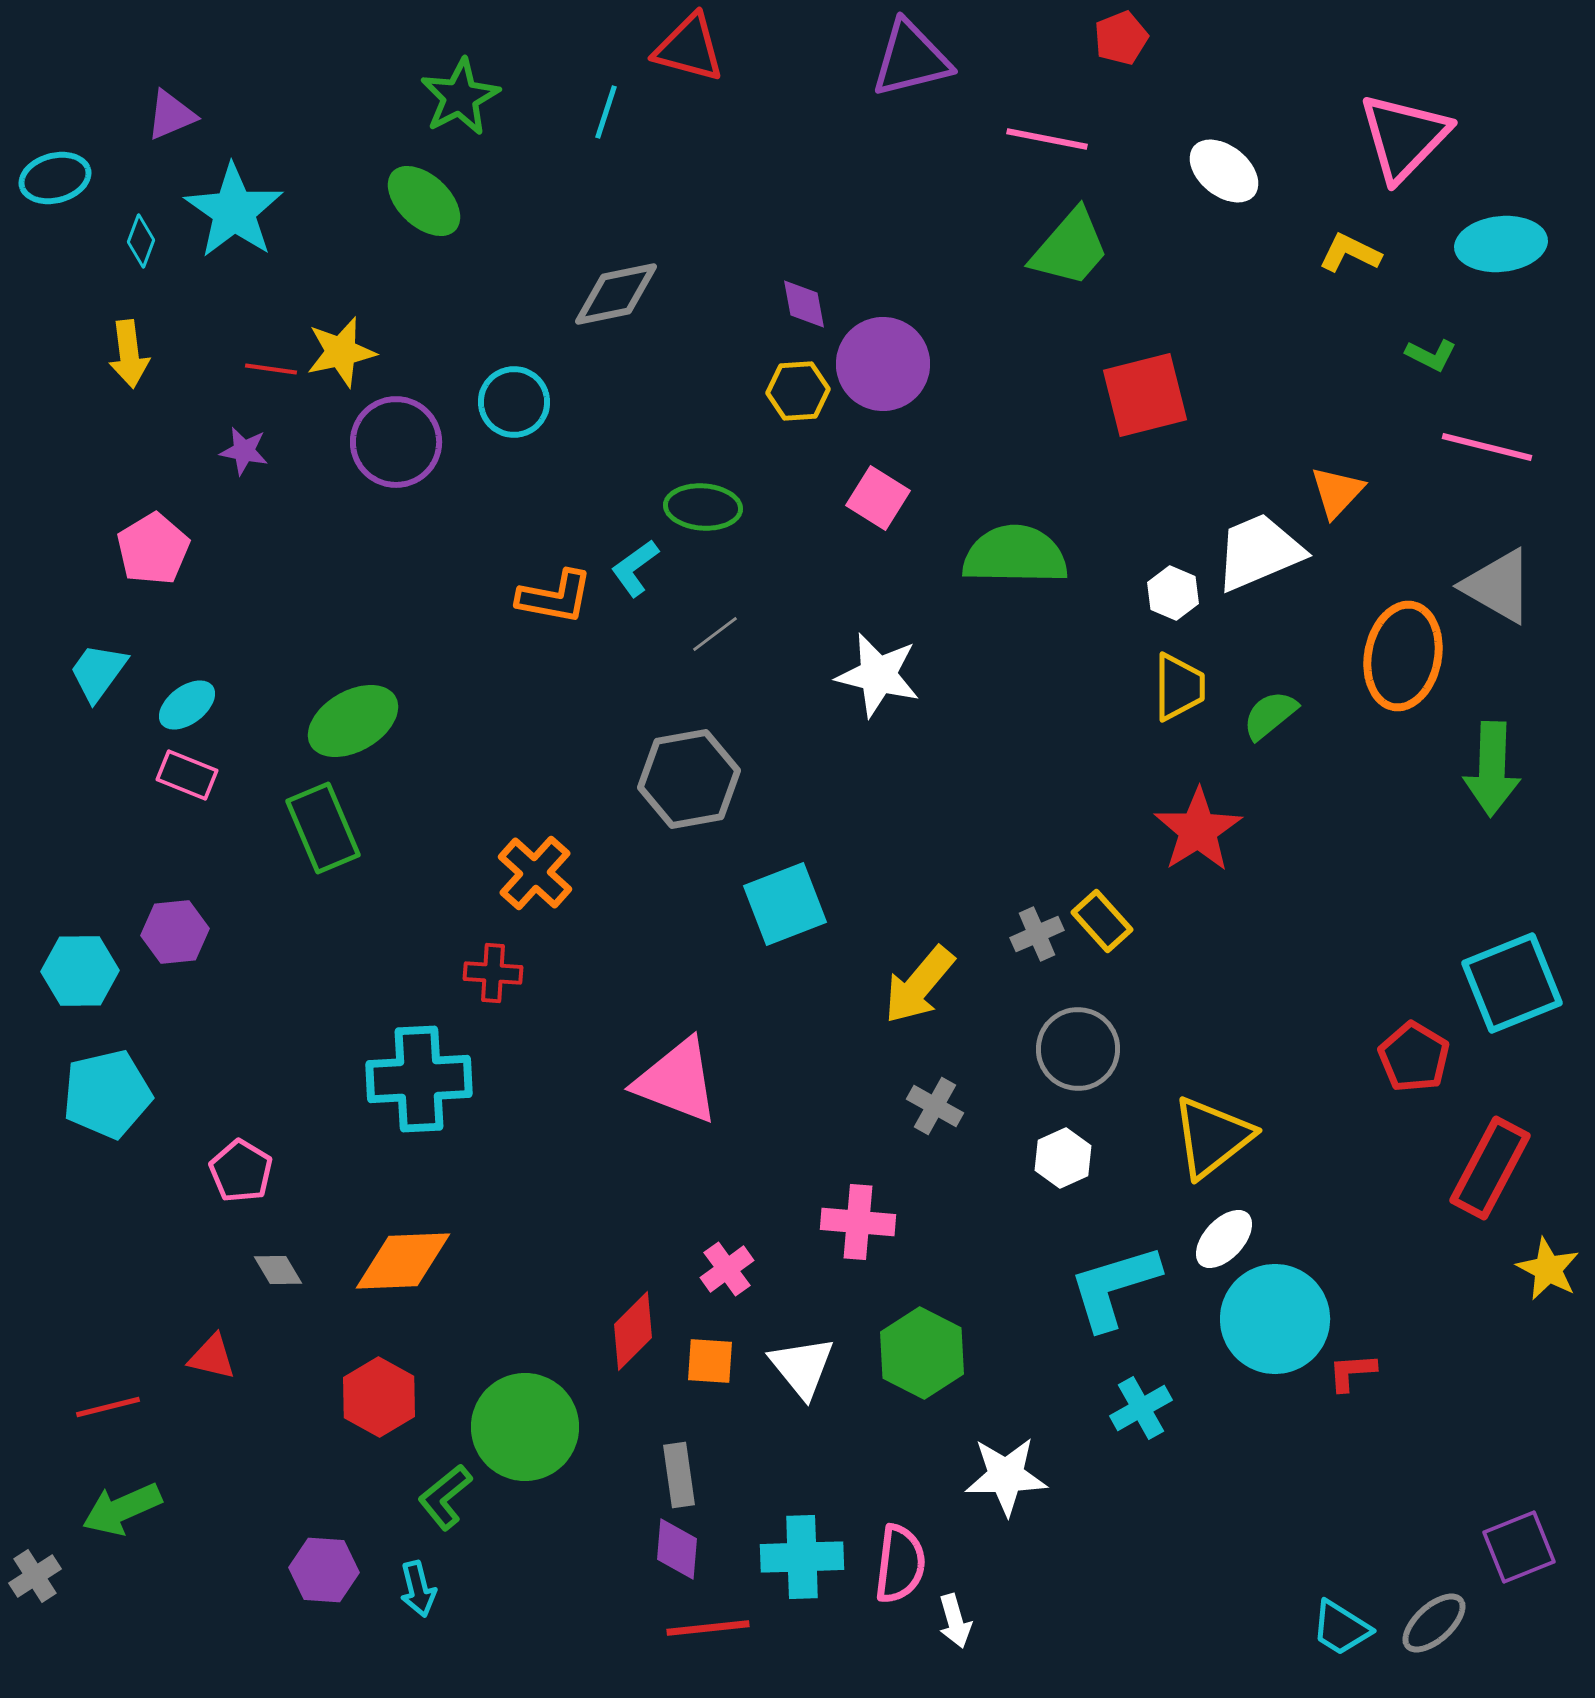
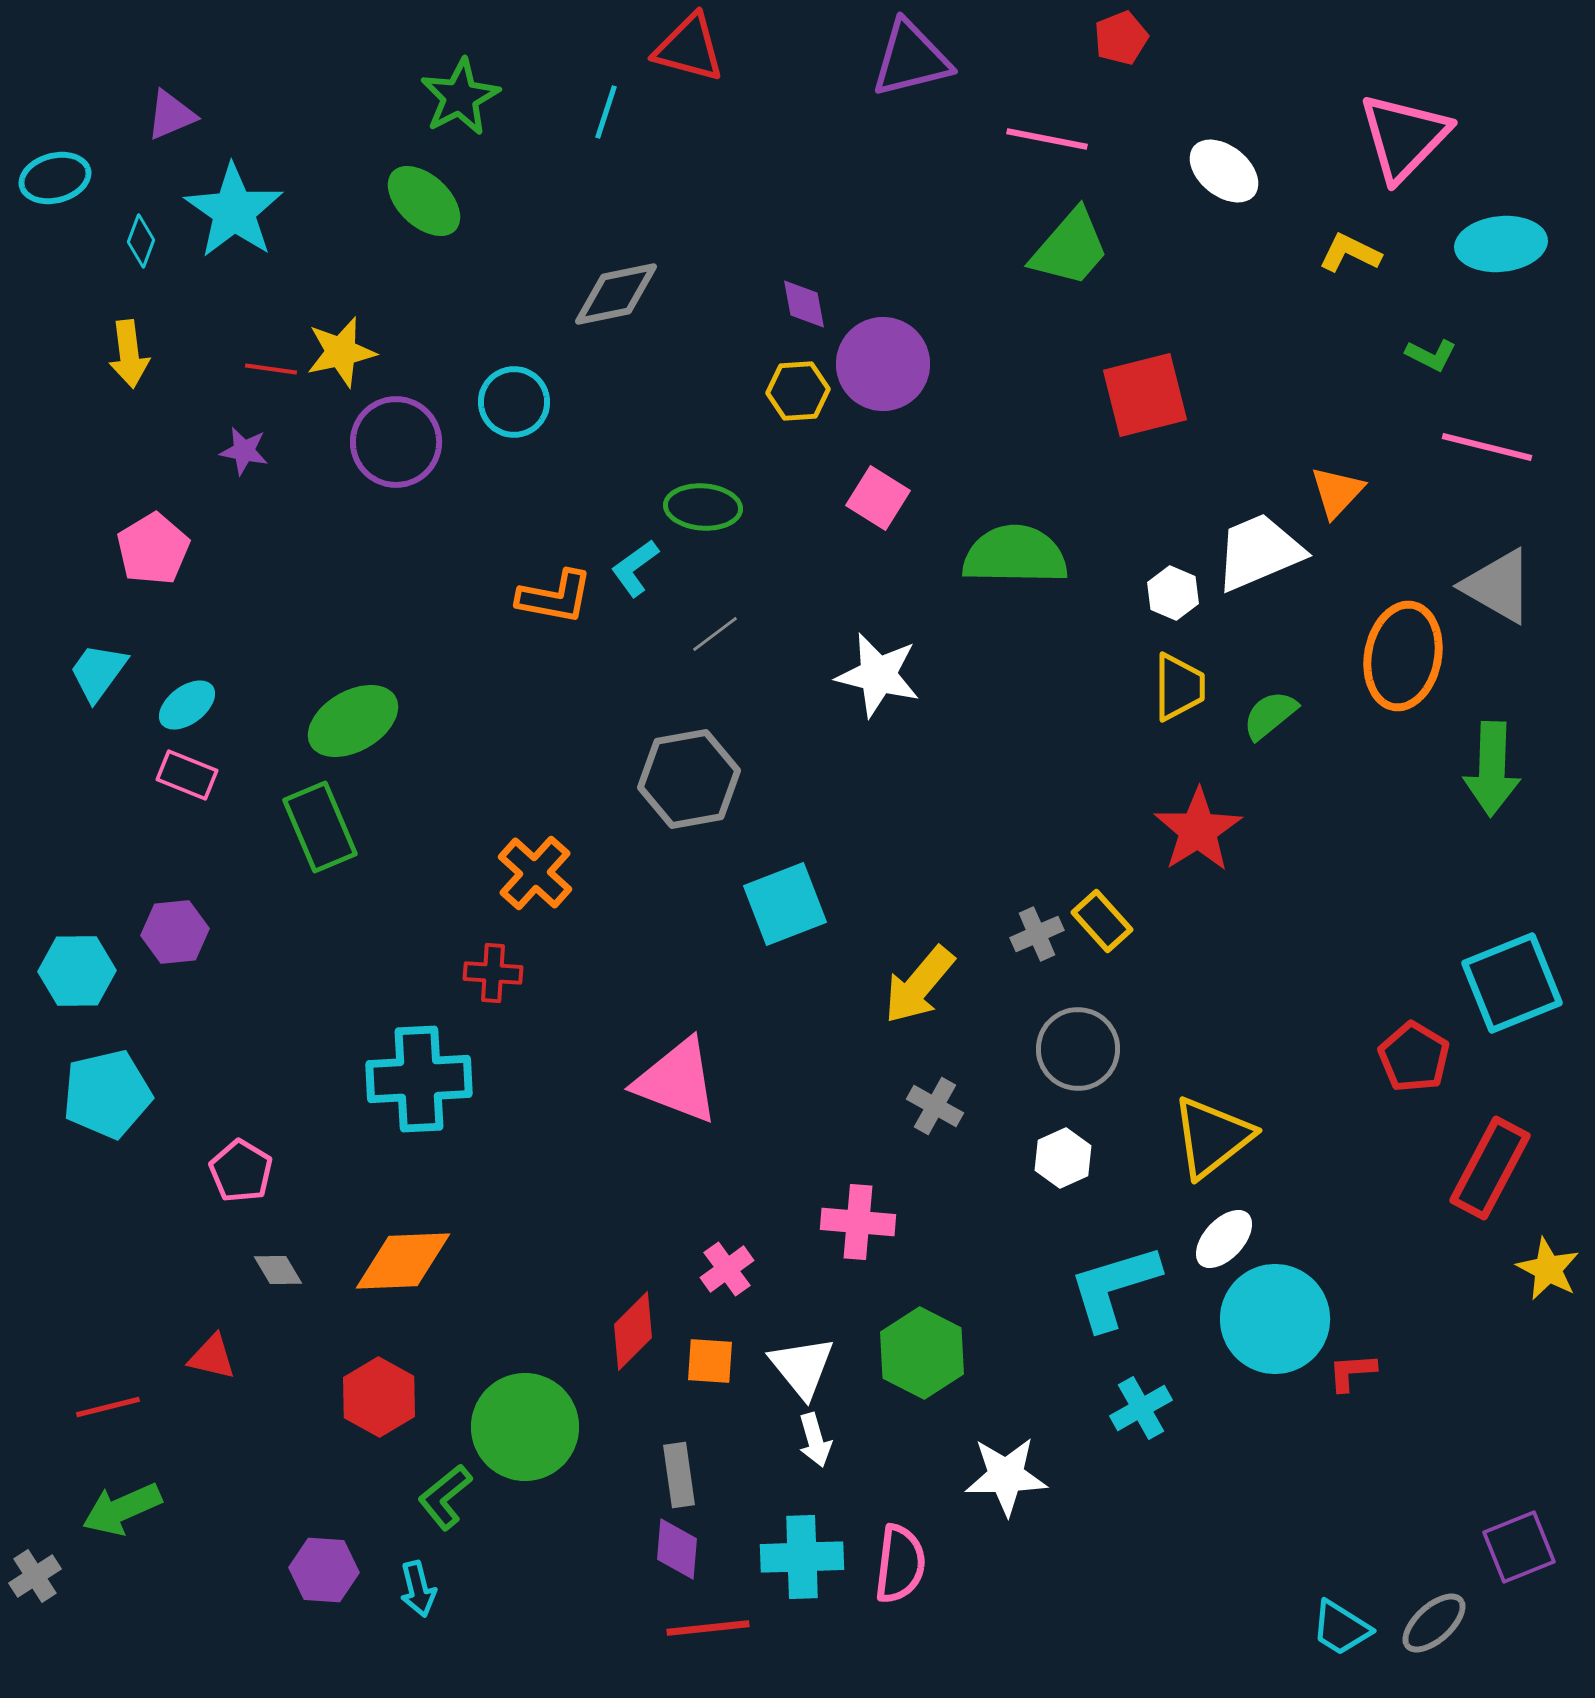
green rectangle at (323, 828): moved 3 px left, 1 px up
cyan hexagon at (80, 971): moved 3 px left
white arrow at (955, 1621): moved 140 px left, 181 px up
